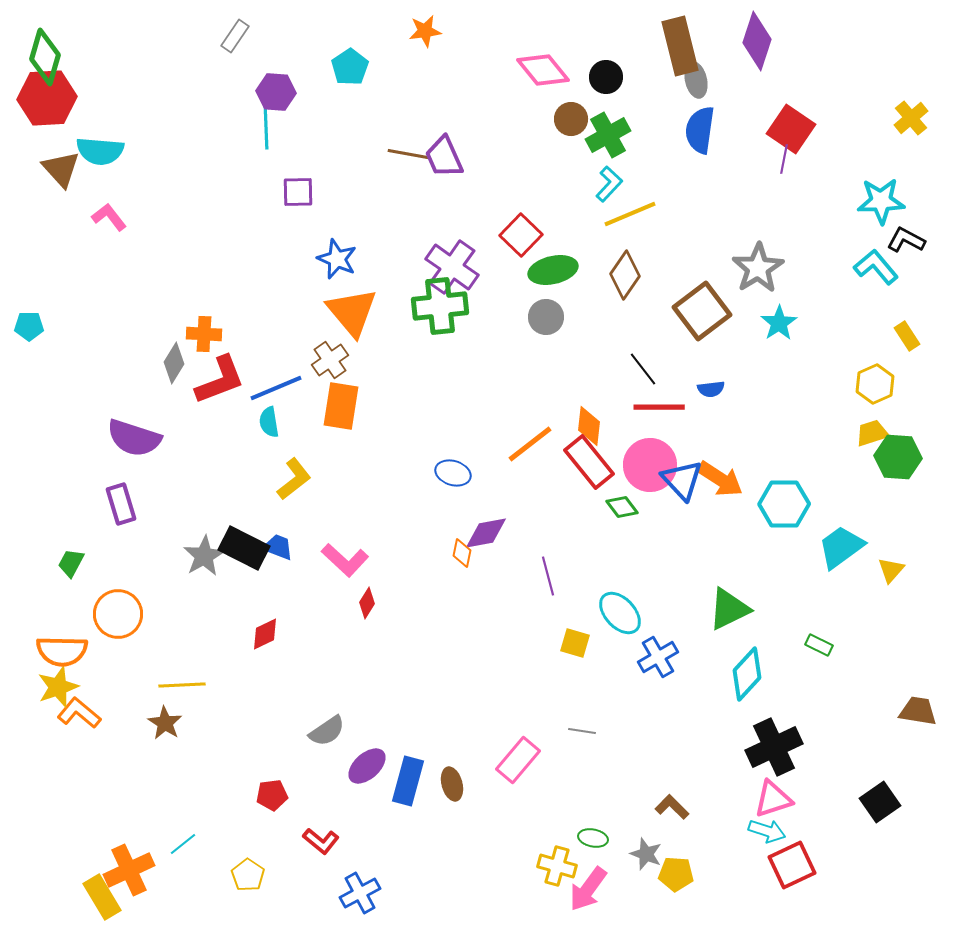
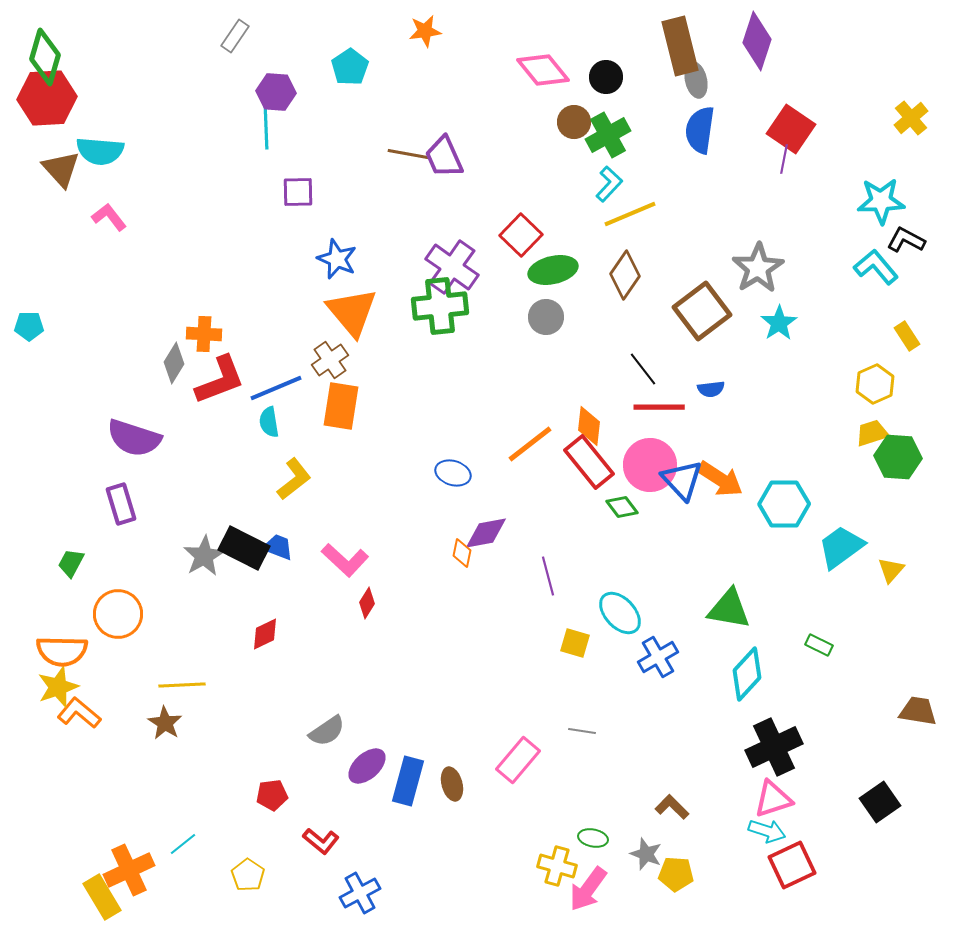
brown circle at (571, 119): moved 3 px right, 3 px down
green triangle at (729, 609): rotated 36 degrees clockwise
